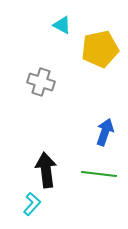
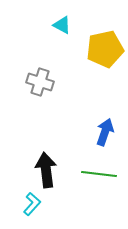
yellow pentagon: moved 5 px right
gray cross: moved 1 px left
